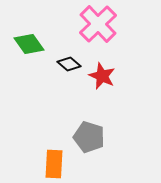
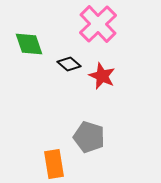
green diamond: rotated 16 degrees clockwise
orange rectangle: rotated 12 degrees counterclockwise
